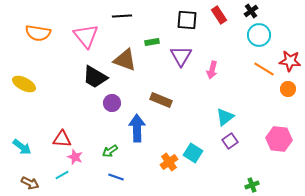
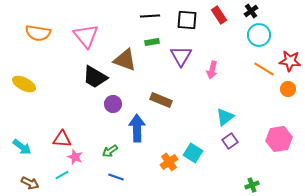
black line: moved 28 px right
purple circle: moved 1 px right, 1 px down
pink hexagon: rotated 15 degrees counterclockwise
